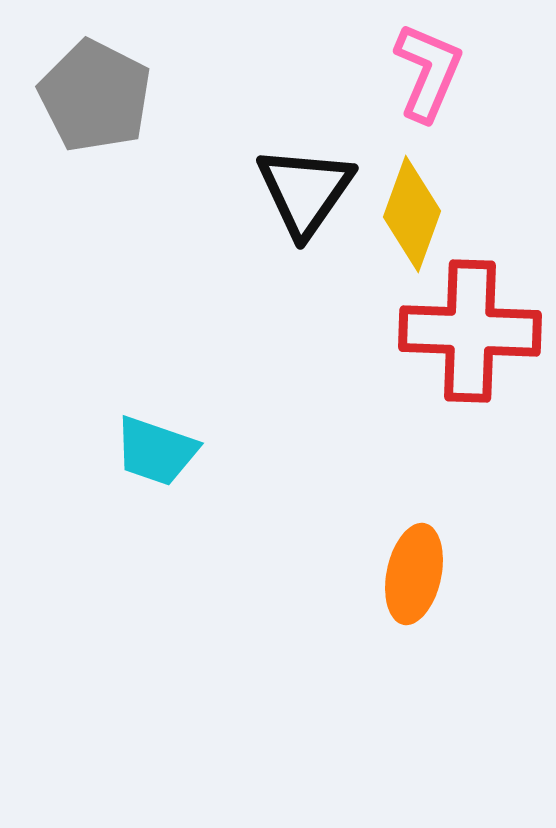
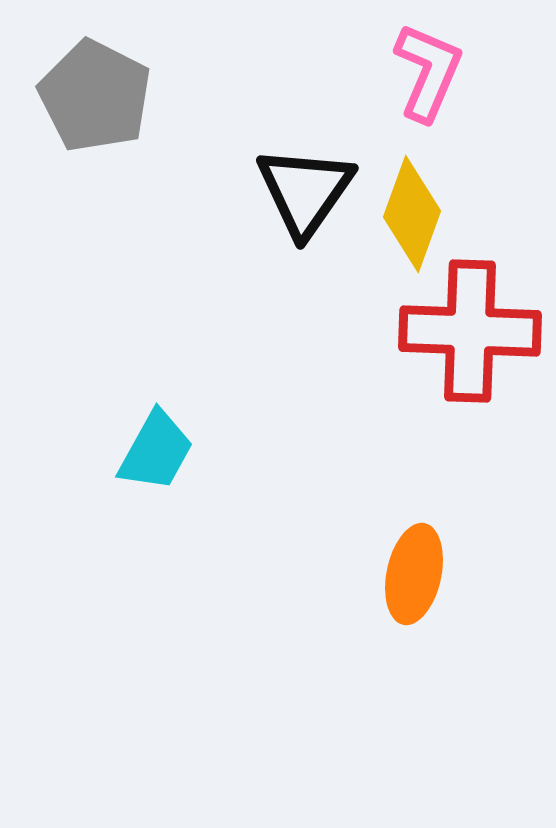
cyan trapezoid: rotated 80 degrees counterclockwise
